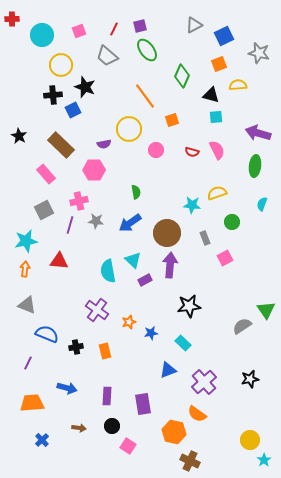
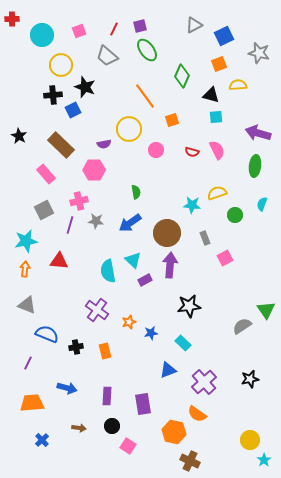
green circle at (232, 222): moved 3 px right, 7 px up
